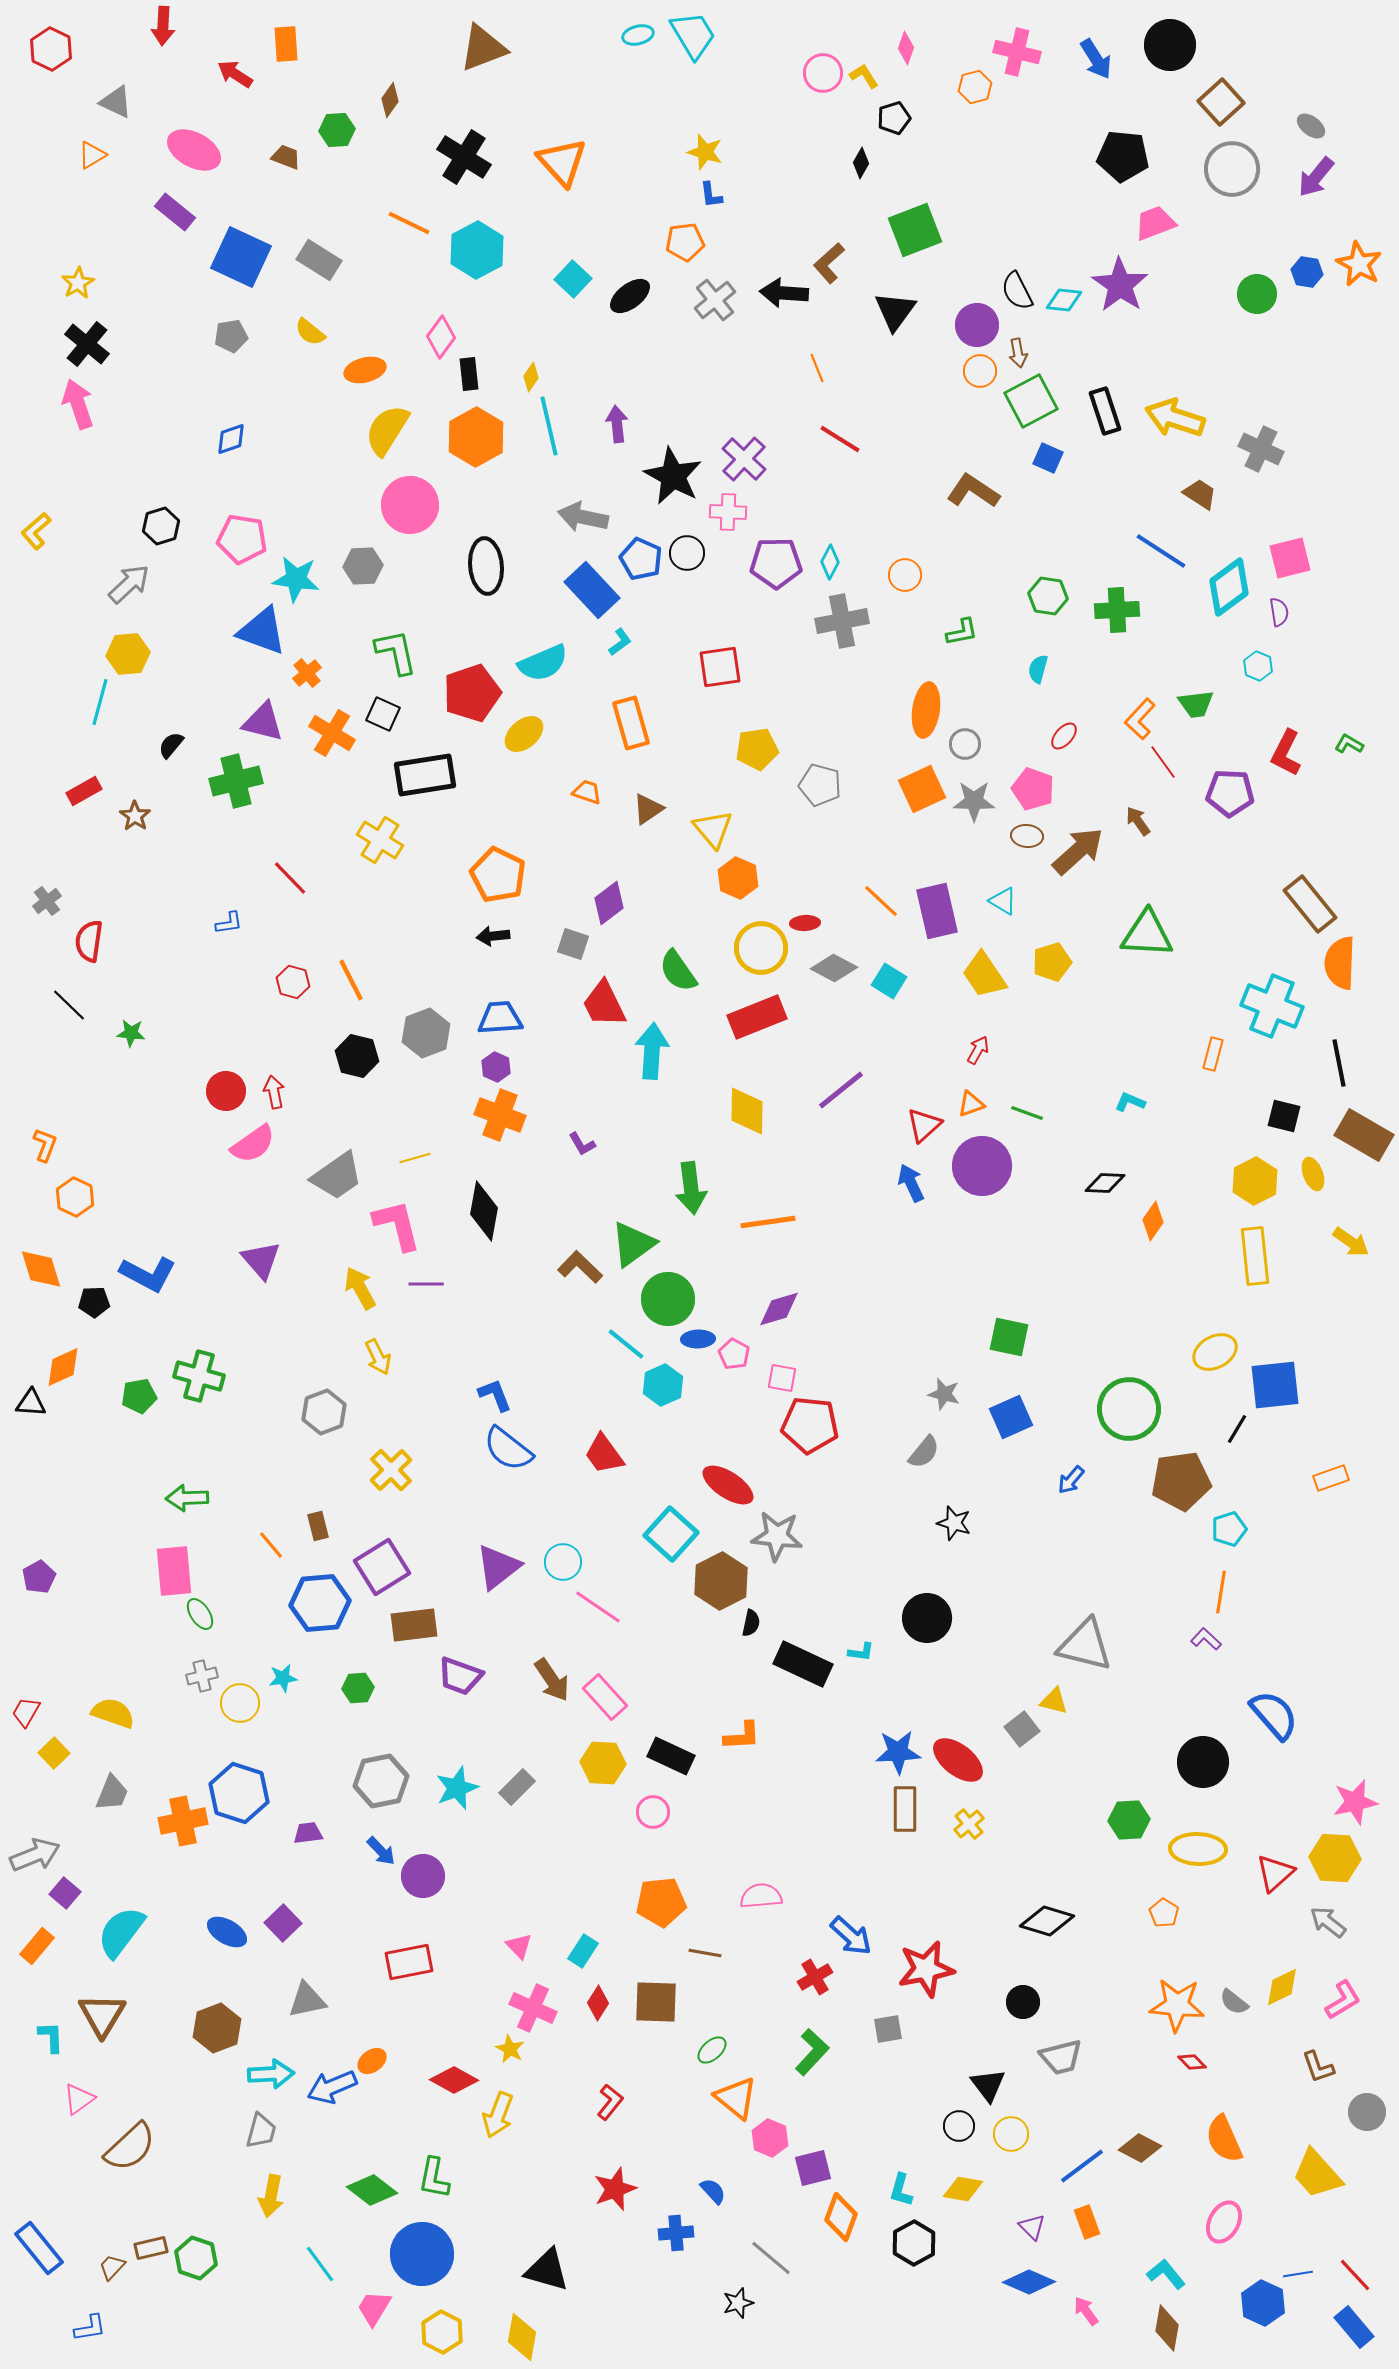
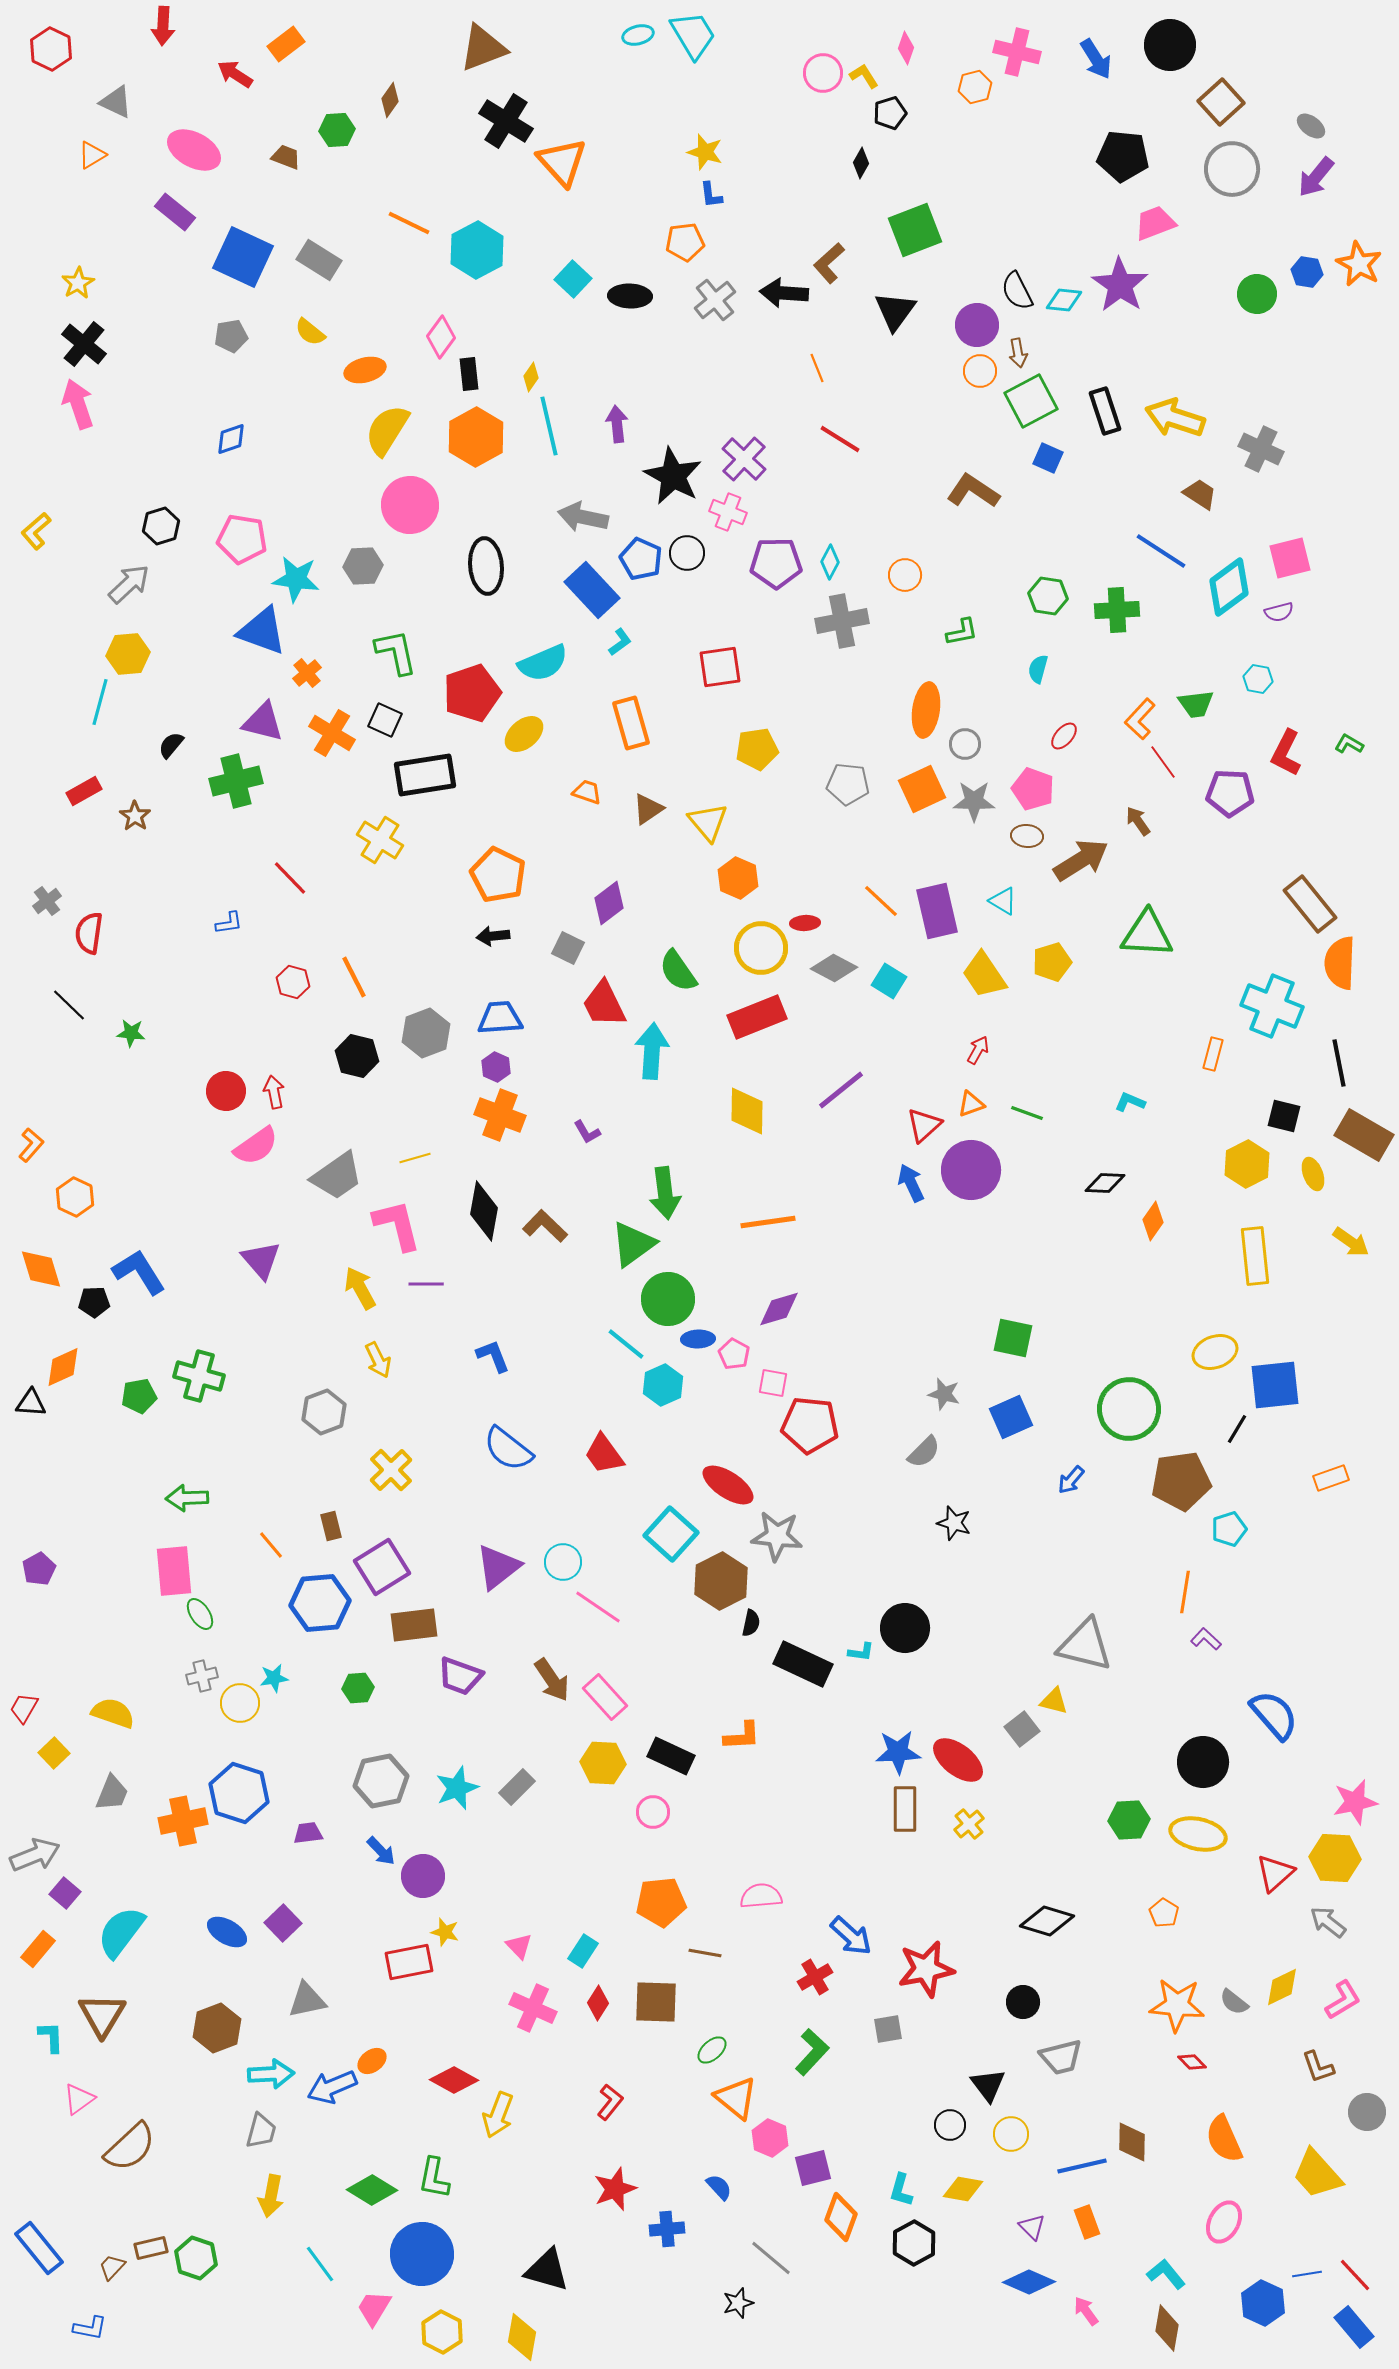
orange rectangle at (286, 44): rotated 57 degrees clockwise
black pentagon at (894, 118): moved 4 px left, 5 px up
black cross at (464, 157): moved 42 px right, 36 px up
blue square at (241, 257): moved 2 px right
black ellipse at (630, 296): rotated 39 degrees clockwise
black cross at (87, 344): moved 3 px left
pink cross at (728, 512): rotated 18 degrees clockwise
purple semicircle at (1279, 612): rotated 84 degrees clockwise
cyan hexagon at (1258, 666): moved 13 px down; rotated 12 degrees counterclockwise
black square at (383, 714): moved 2 px right, 6 px down
gray pentagon at (820, 785): moved 28 px right, 1 px up; rotated 9 degrees counterclockwise
yellow triangle at (713, 829): moved 5 px left, 7 px up
brown arrow at (1078, 851): moved 3 px right, 9 px down; rotated 10 degrees clockwise
red semicircle at (89, 941): moved 8 px up
gray square at (573, 944): moved 5 px left, 4 px down; rotated 8 degrees clockwise
orange line at (351, 980): moved 3 px right, 3 px up
pink semicircle at (253, 1144): moved 3 px right, 2 px down
purple L-shape at (582, 1144): moved 5 px right, 12 px up
orange L-shape at (45, 1145): moved 14 px left; rotated 20 degrees clockwise
purple circle at (982, 1166): moved 11 px left, 4 px down
yellow hexagon at (1255, 1181): moved 8 px left, 17 px up
green arrow at (691, 1188): moved 26 px left, 5 px down
brown L-shape at (580, 1267): moved 35 px left, 41 px up
blue L-shape at (148, 1274): moved 9 px left, 2 px up; rotated 150 degrees counterclockwise
green square at (1009, 1337): moved 4 px right, 1 px down
yellow ellipse at (1215, 1352): rotated 9 degrees clockwise
yellow arrow at (378, 1357): moved 3 px down
pink square at (782, 1378): moved 9 px left, 5 px down
blue L-shape at (495, 1395): moved 2 px left, 39 px up
gray semicircle at (924, 1452): rotated 6 degrees clockwise
brown rectangle at (318, 1526): moved 13 px right
purple pentagon at (39, 1577): moved 8 px up
orange line at (1221, 1592): moved 36 px left
black circle at (927, 1618): moved 22 px left, 10 px down
cyan star at (283, 1678): moved 9 px left
red trapezoid at (26, 1712): moved 2 px left, 4 px up
yellow ellipse at (1198, 1849): moved 15 px up; rotated 10 degrees clockwise
orange rectangle at (37, 1946): moved 1 px right, 3 px down
yellow star at (510, 2049): moved 65 px left, 117 px up; rotated 12 degrees counterclockwise
black circle at (959, 2126): moved 9 px left, 1 px up
brown diamond at (1140, 2148): moved 8 px left, 6 px up; rotated 63 degrees clockwise
blue line at (1082, 2166): rotated 24 degrees clockwise
green diamond at (372, 2190): rotated 6 degrees counterclockwise
blue semicircle at (713, 2191): moved 6 px right, 4 px up
blue cross at (676, 2233): moved 9 px left, 4 px up
blue line at (1298, 2274): moved 9 px right
blue L-shape at (90, 2328): rotated 20 degrees clockwise
